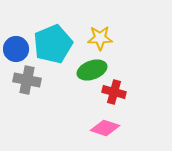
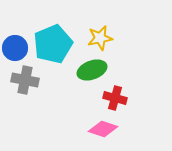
yellow star: rotated 10 degrees counterclockwise
blue circle: moved 1 px left, 1 px up
gray cross: moved 2 px left
red cross: moved 1 px right, 6 px down
pink diamond: moved 2 px left, 1 px down
